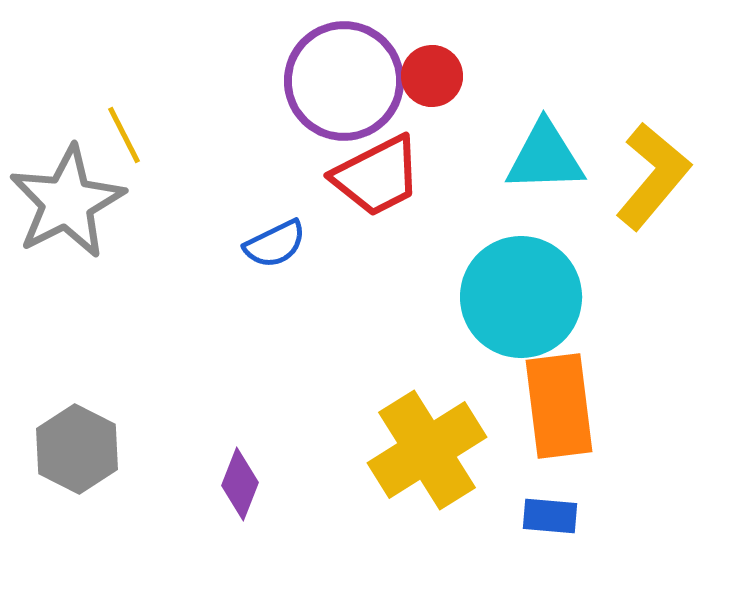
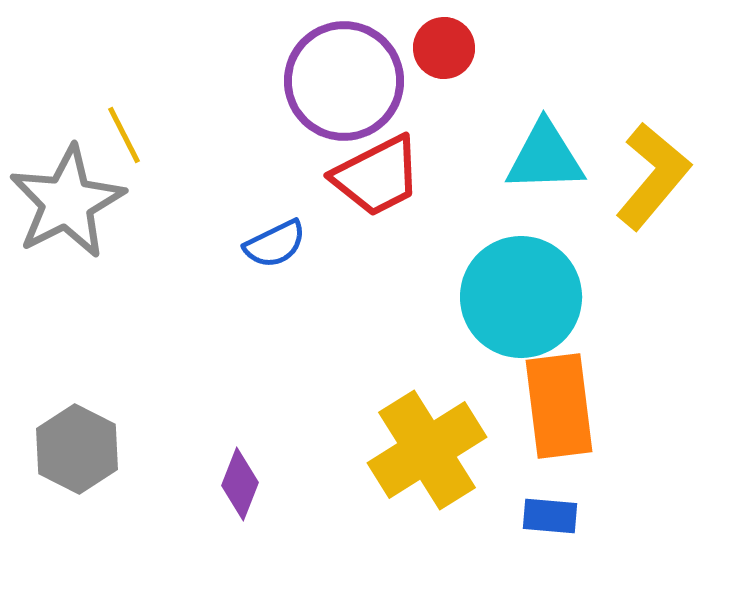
red circle: moved 12 px right, 28 px up
